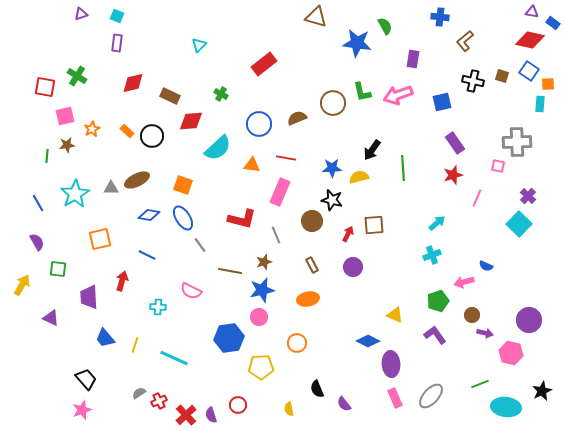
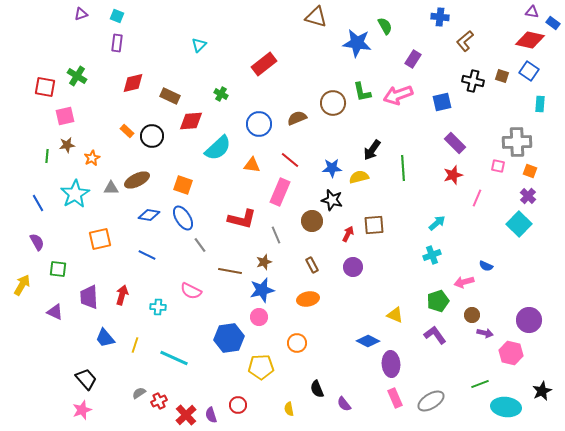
purple rectangle at (413, 59): rotated 24 degrees clockwise
orange square at (548, 84): moved 18 px left, 87 px down; rotated 24 degrees clockwise
orange star at (92, 129): moved 29 px down
purple rectangle at (455, 143): rotated 10 degrees counterclockwise
red line at (286, 158): moved 4 px right, 2 px down; rotated 30 degrees clockwise
red arrow at (122, 281): moved 14 px down
purple triangle at (51, 318): moved 4 px right, 6 px up
gray ellipse at (431, 396): moved 5 px down; rotated 16 degrees clockwise
